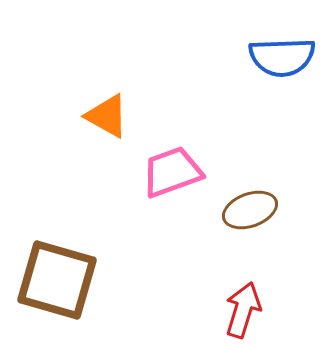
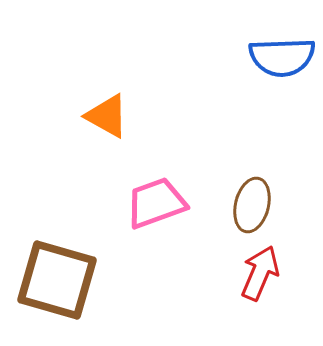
pink trapezoid: moved 16 px left, 31 px down
brown ellipse: moved 2 px right, 5 px up; rotated 56 degrees counterclockwise
red arrow: moved 17 px right, 37 px up; rotated 6 degrees clockwise
